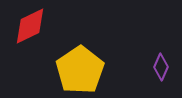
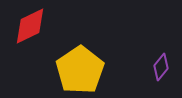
purple diamond: rotated 16 degrees clockwise
